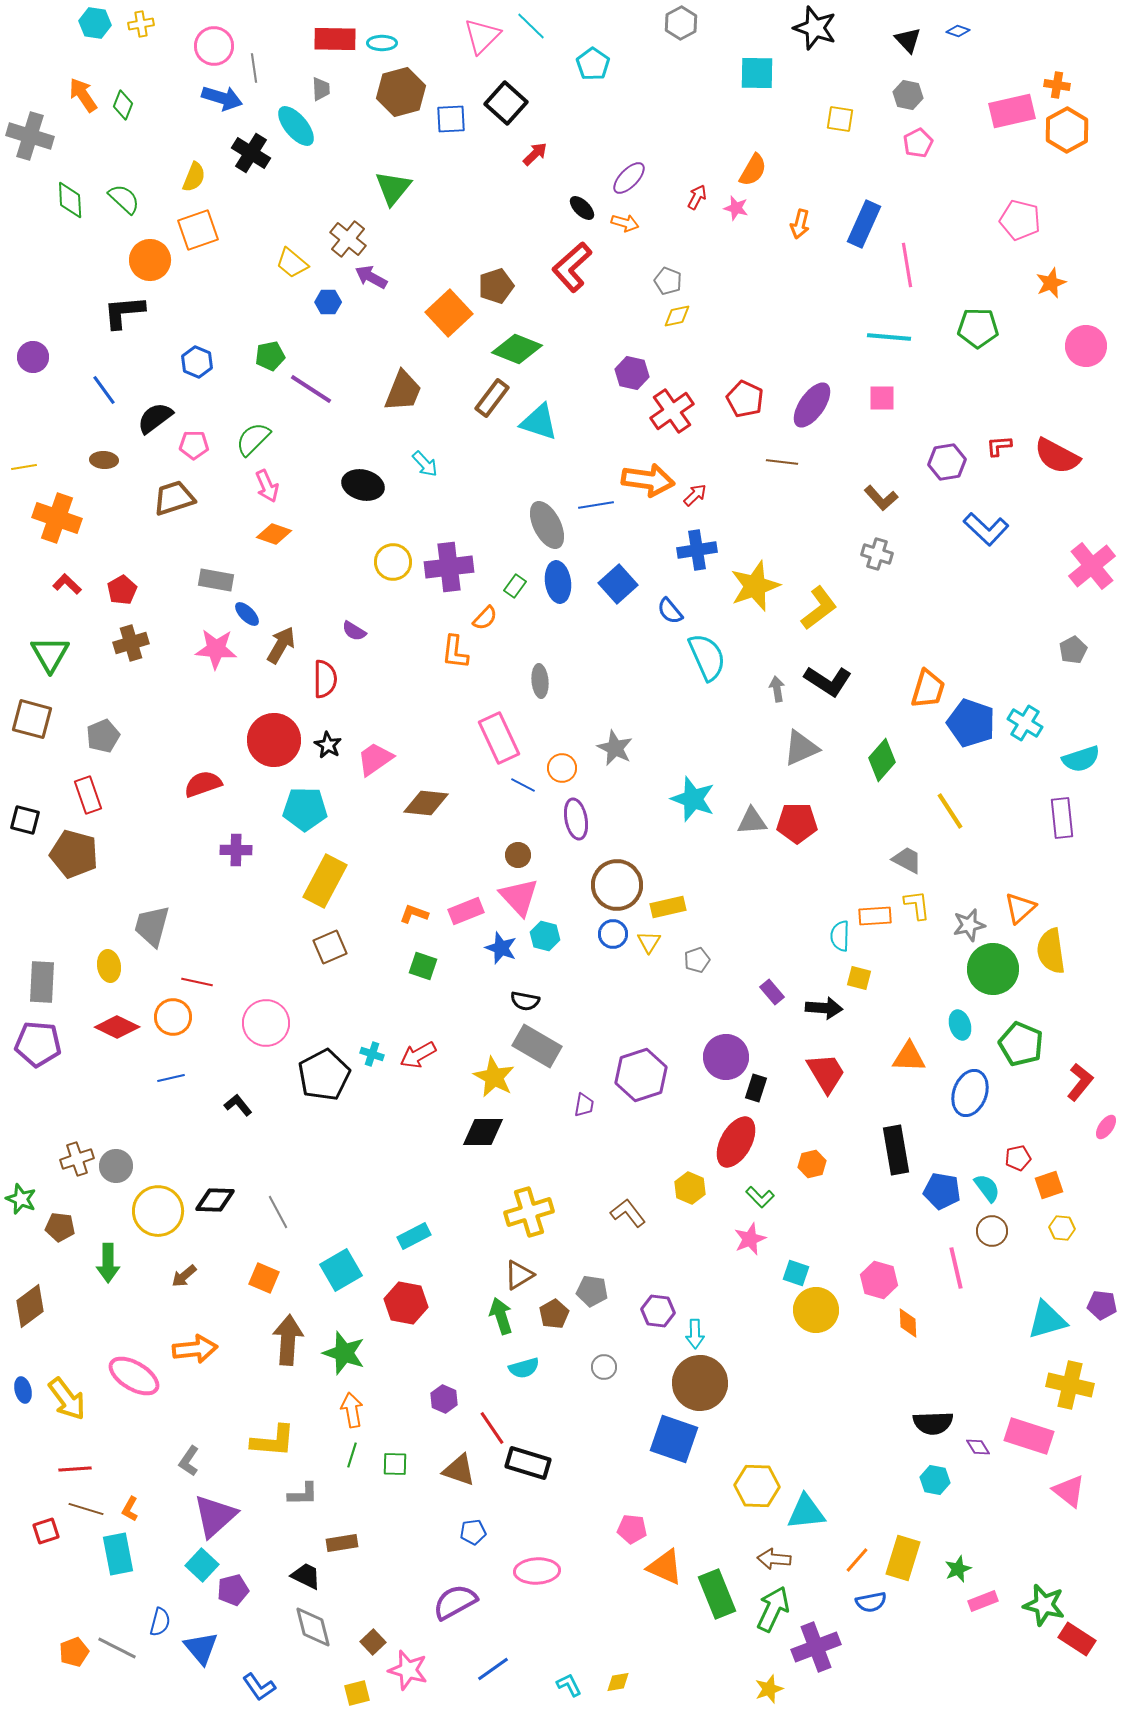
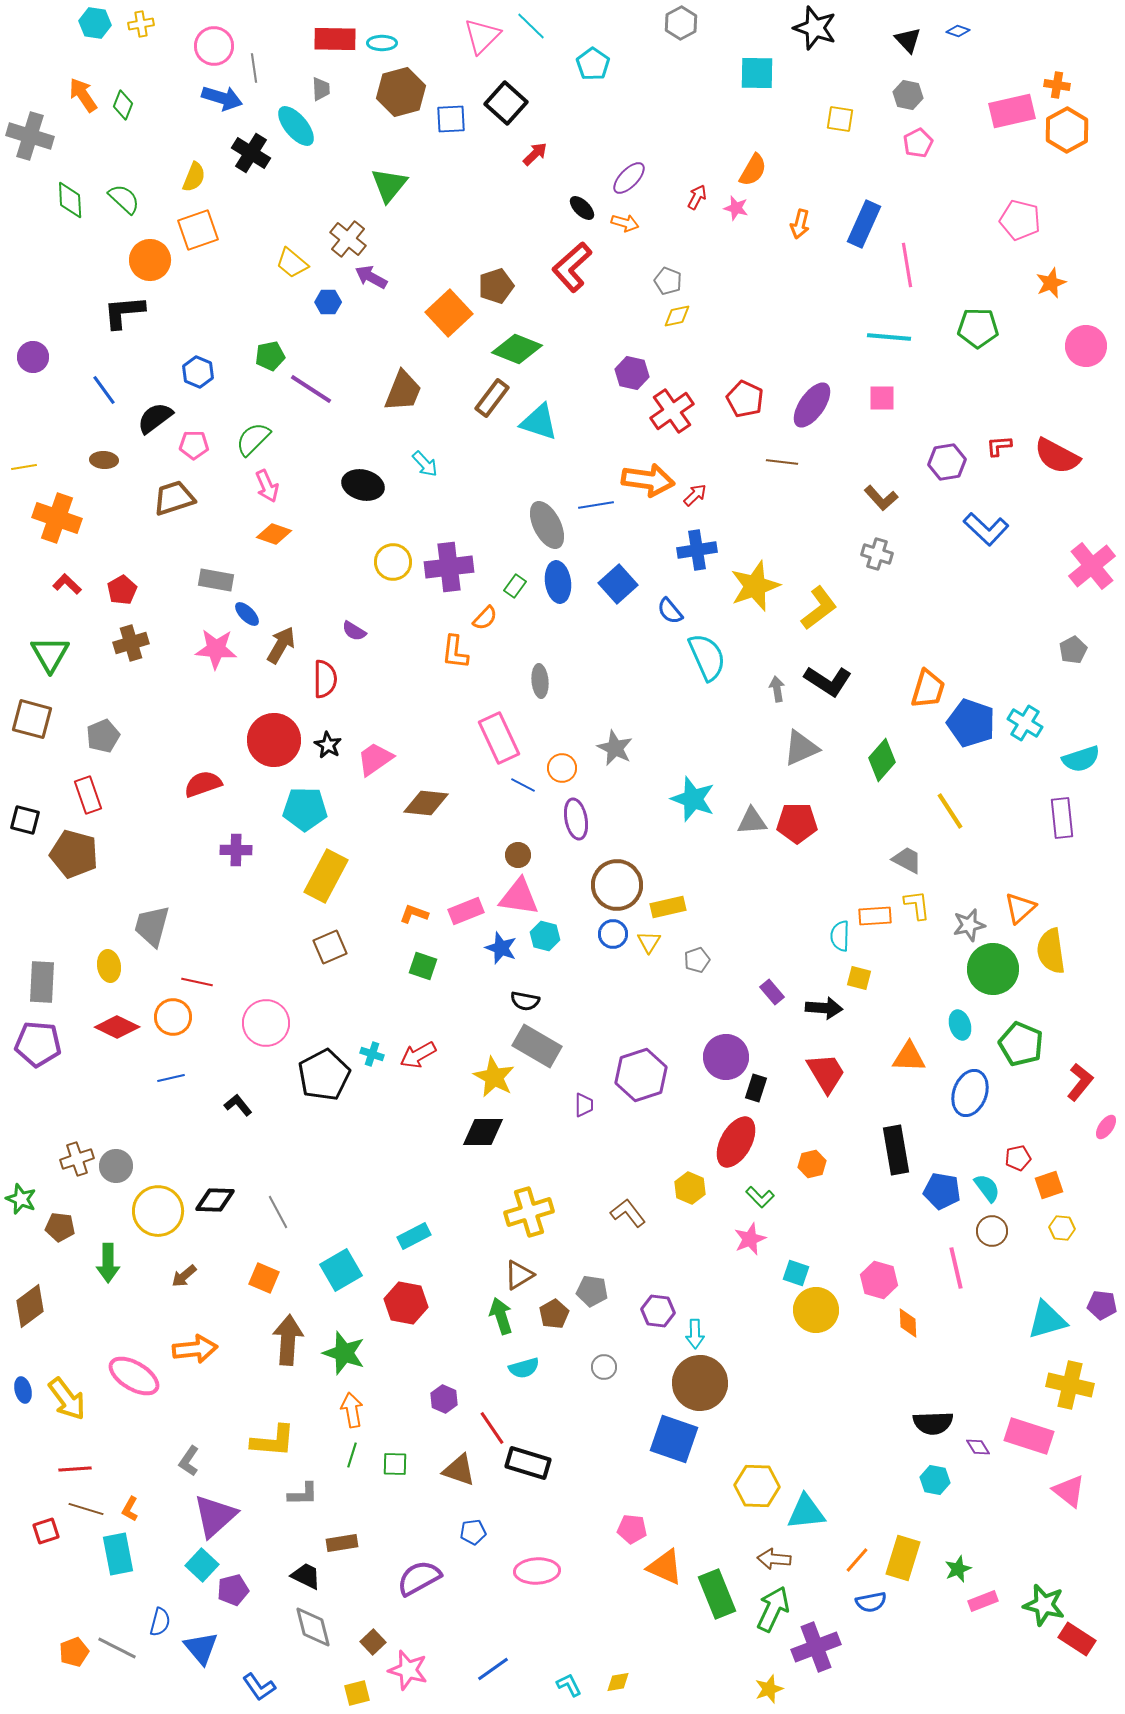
green triangle at (393, 188): moved 4 px left, 3 px up
blue hexagon at (197, 362): moved 1 px right, 10 px down
yellow rectangle at (325, 881): moved 1 px right, 5 px up
pink triangle at (519, 897): rotated 39 degrees counterclockwise
purple trapezoid at (584, 1105): rotated 10 degrees counterclockwise
purple semicircle at (455, 1602): moved 36 px left, 24 px up
